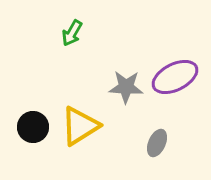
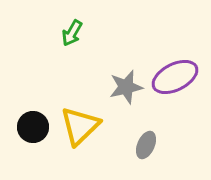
gray star: rotated 16 degrees counterclockwise
yellow triangle: rotated 12 degrees counterclockwise
gray ellipse: moved 11 px left, 2 px down
